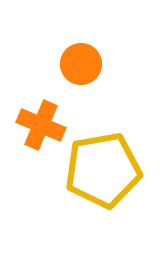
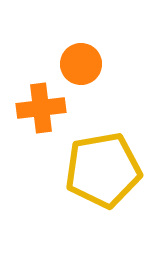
orange cross: moved 17 px up; rotated 30 degrees counterclockwise
